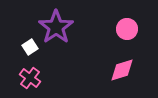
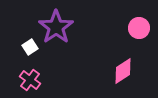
pink circle: moved 12 px right, 1 px up
pink diamond: moved 1 px right, 1 px down; rotated 16 degrees counterclockwise
pink cross: moved 2 px down
